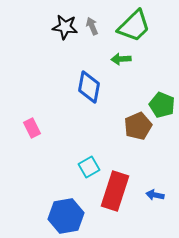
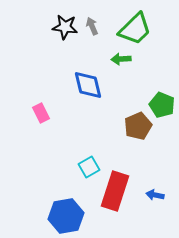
green trapezoid: moved 1 px right, 3 px down
blue diamond: moved 1 px left, 2 px up; rotated 24 degrees counterclockwise
pink rectangle: moved 9 px right, 15 px up
